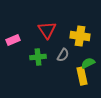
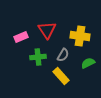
pink rectangle: moved 8 px right, 3 px up
yellow rectangle: moved 21 px left; rotated 30 degrees counterclockwise
